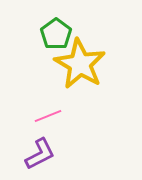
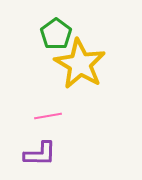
pink line: rotated 12 degrees clockwise
purple L-shape: rotated 28 degrees clockwise
